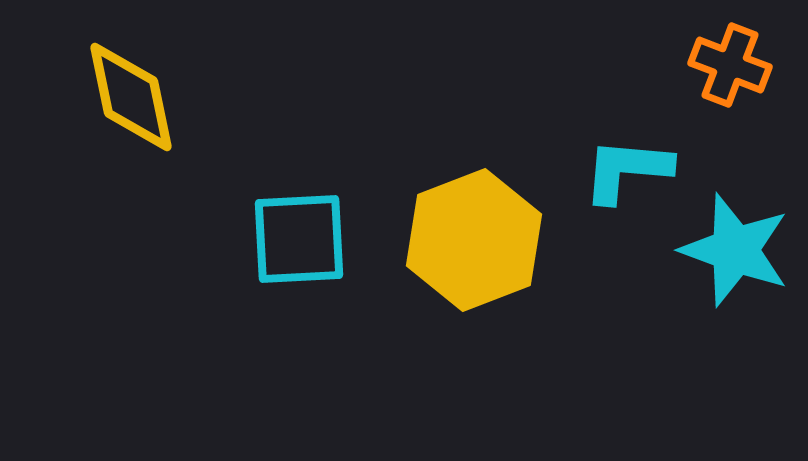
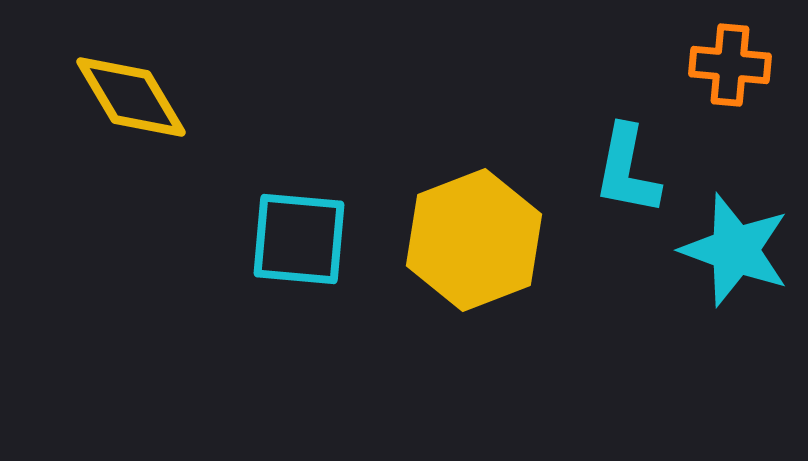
orange cross: rotated 16 degrees counterclockwise
yellow diamond: rotated 19 degrees counterclockwise
cyan L-shape: rotated 84 degrees counterclockwise
cyan square: rotated 8 degrees clockwise
